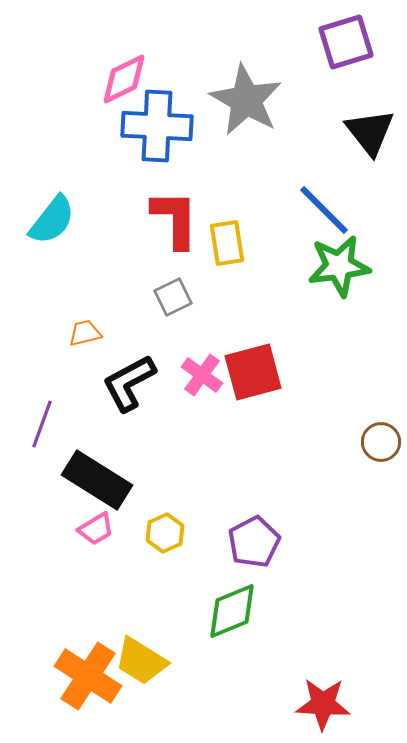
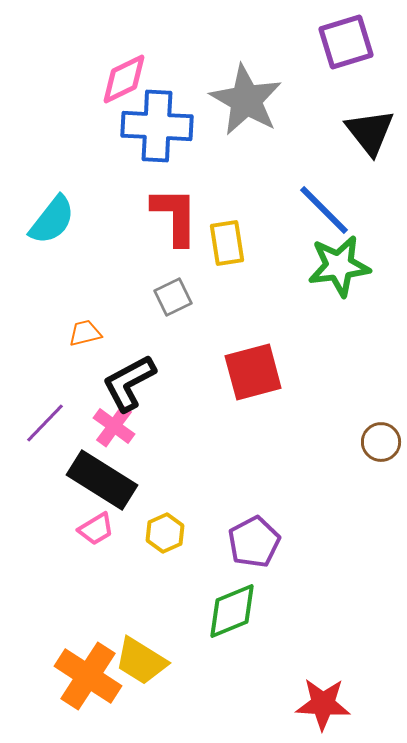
red L-shape: moved 3 px up
pink cross: moved 88 px left, 51 px down
purple line: moved 3 px right, 1 px up; rotated 24 degrees clockwise
black rectangle: moved 5 px right
